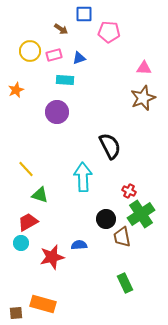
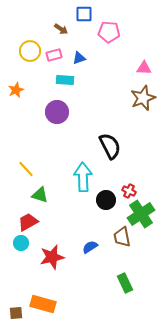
black circle: moved 19 px up
blue semicircle: moved 11 px right, 2 px down; rotated 28 degrees counterclockwise
